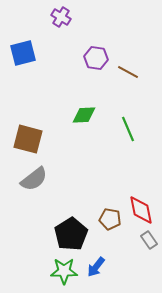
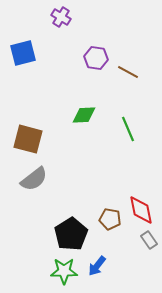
blue arrow: moved 1 px right, 1 px up
